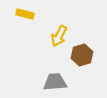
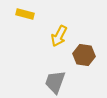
brown hexagon: moved 2 px right; rotated 25 degrees clockwise
gray trapezoid: rotated 65 degrees counterclockwise
